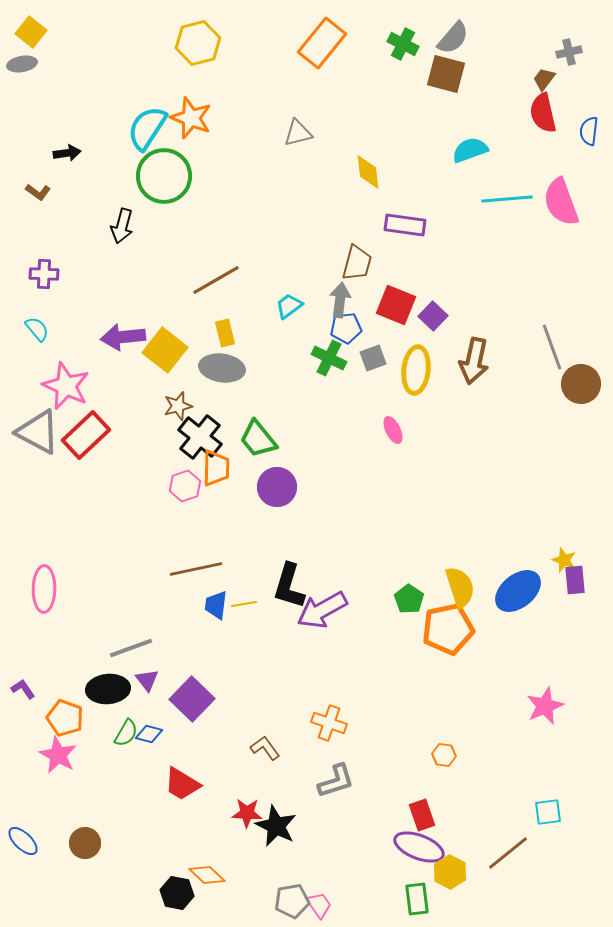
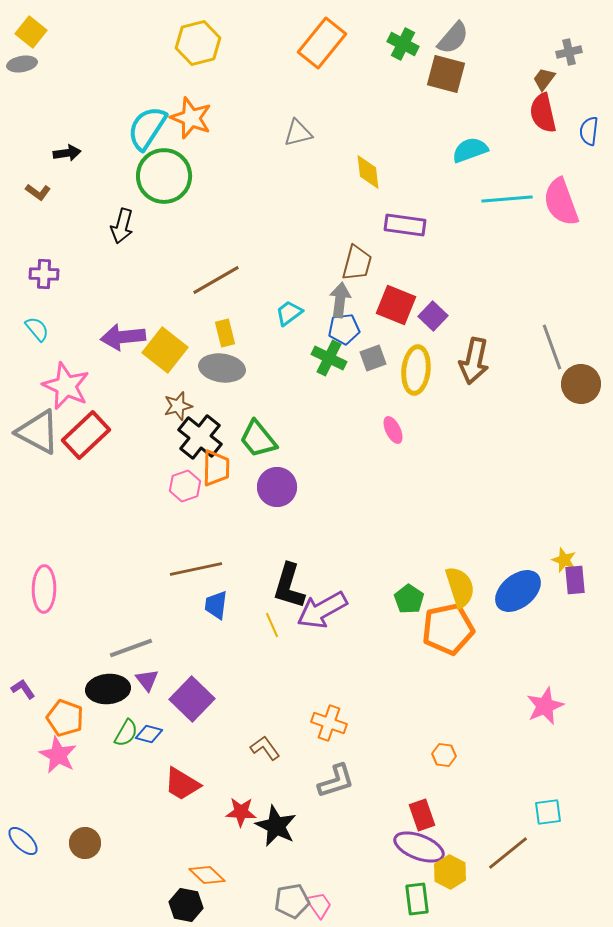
cyan trapezoid at (289, 306): moved 7 px down
blue pentagon at (346, 328): moved 2 px left, 1 px down
yellow line at (244, 604): moved 28 px right, 21 px down; rotated 75 degrees clockwise
red star at (247, 813): moved 6 px left, 1 px up
black hexagon at (177, 893): moved 9 px right, 12 px down
